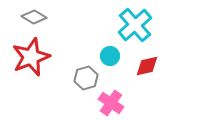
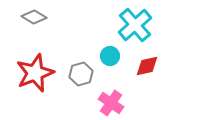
red star: moved 4 px right, 16 px down
gray hexagon: moved 5 px left, 4 px up
